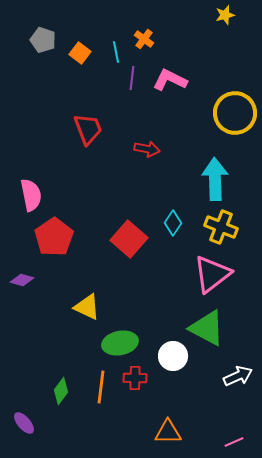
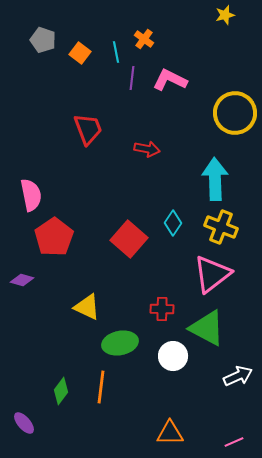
red cross: moved 27 px right, 69 px up
orange triangle: moved 2 px right, 1 px down
